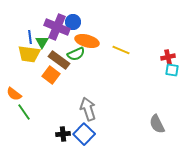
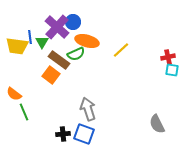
purple cross: rotated 20 degrees clockwise
yellow line: rotated 66 degrees counterclockwise
yellow trapezoid: moved 12 px left, 8 px up
green line: rotated 12 degrees clockwise
blue square: rotated 25 degrees counterclockwise
